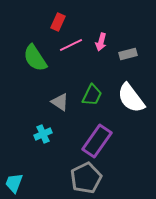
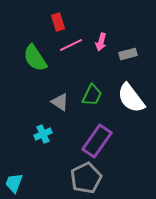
red rectangle: rotated 42 degrees counterclockwise
